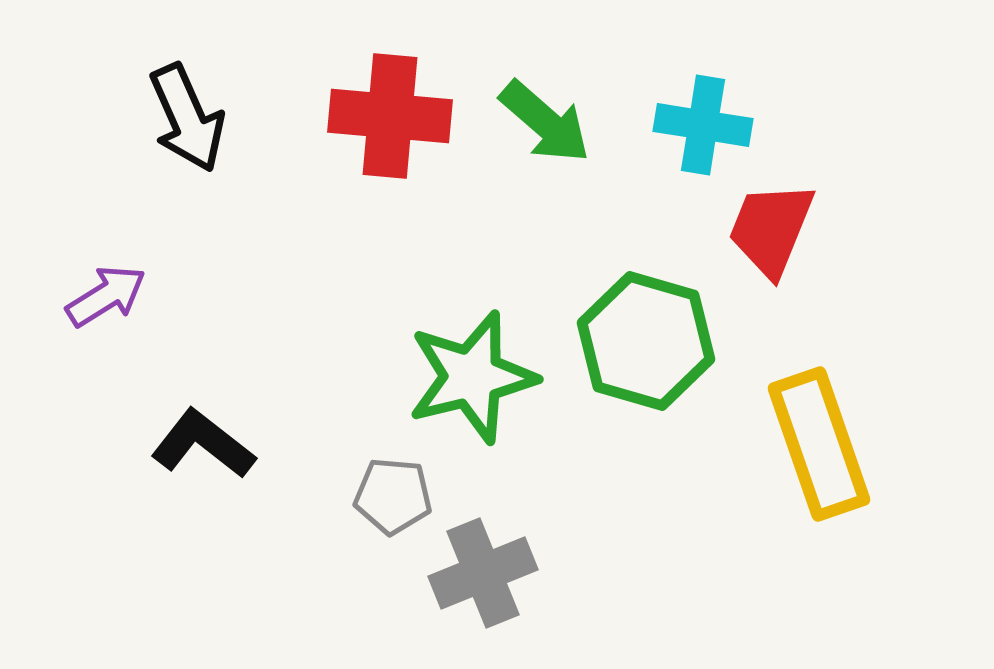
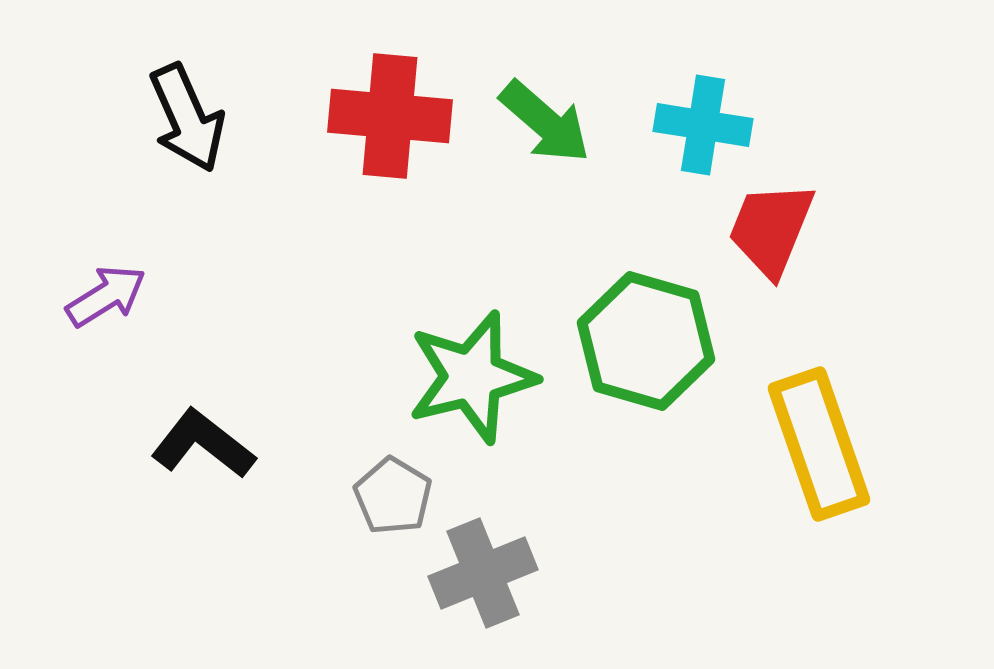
gray pentagon: rotated 26 degrees clockwise
